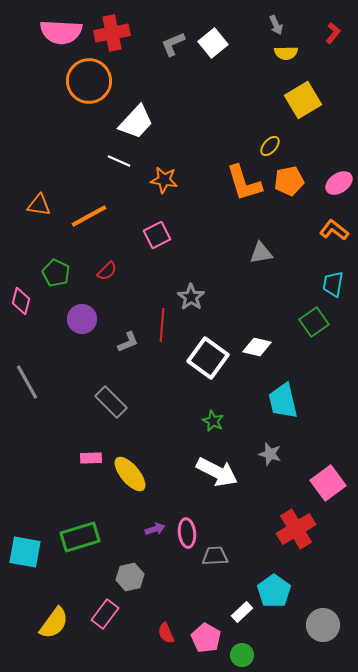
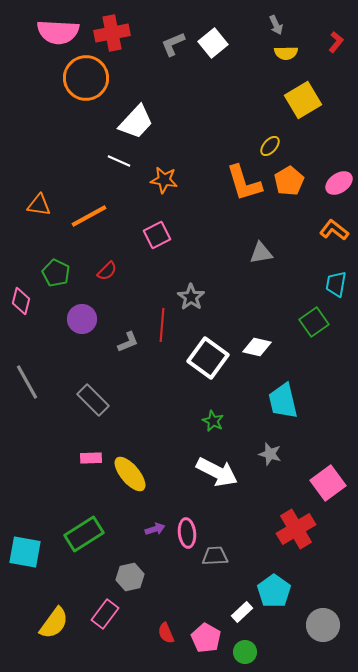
pink semicircle at (61, 32): moved 3 px left
red L-shape at (333, 33): moved 3 px right, 9 px down
orange circle at (89, 81): moved 3 px left, 3 px up
orange pentagon at (289, 181): rotated 20 degrees counterclockwise
cyan trapezoid at (333, 284): moved 3 px right
gray rectangle at (111, 402): moved 18 px left, 2 px up
green rectangle at (80, 537): moved 4 px right, 3 px up; rotated 15 degrees counterclockwise
green circle at (242, 655): moved 3 px right, 3 px up
